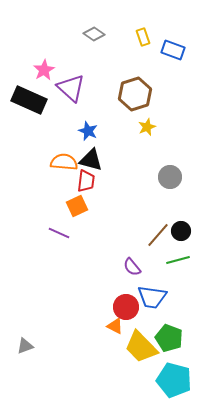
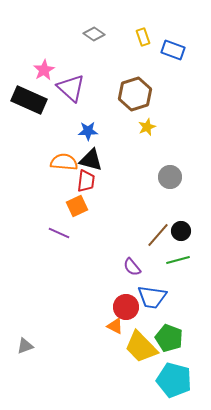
blue star: rotated 24 degrees counterclockwise
